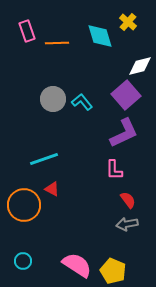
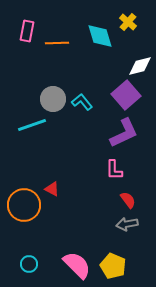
pink rectangle: rotated 30 degrees clockwise
cyan line: moved 12 px left, 34 px up
cyan circle: moved 6 px right, 3 px down
pink semicircle: rotated 12 degrees clockwise
yellow pentagon: moved 5 px up
